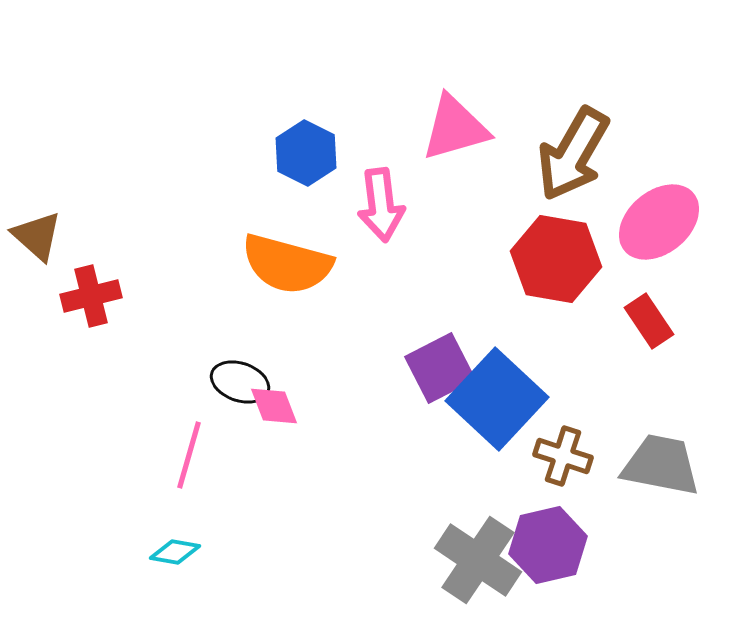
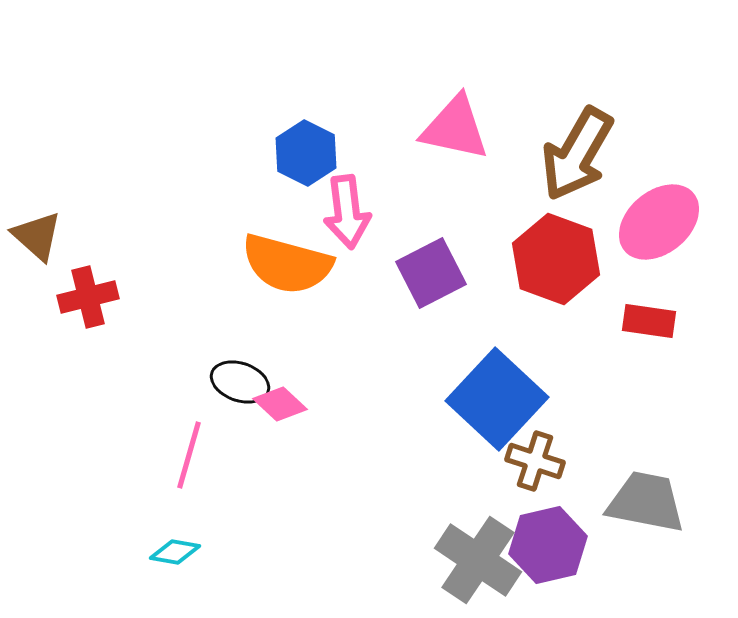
pink triangle: rotated 28 degrees clockwise
brown arrow: moved 4 px right
pink arrow: moved 34 px left, 7 px down
red hexagon: rotated 10 degrees clockwise
red cross: moved 3 px left, 1 px down
red rectangle: rotated 48 degrees counterclockwise
purple square: moved 9 px left, 95 px up
pink diamond: moved 6 px right, 2 px up; rotated 26 degrees counterclockwise
brown cross: moved 28 px left, 5 px down
gray trapezoid: moved 15 px left, 37 px down
